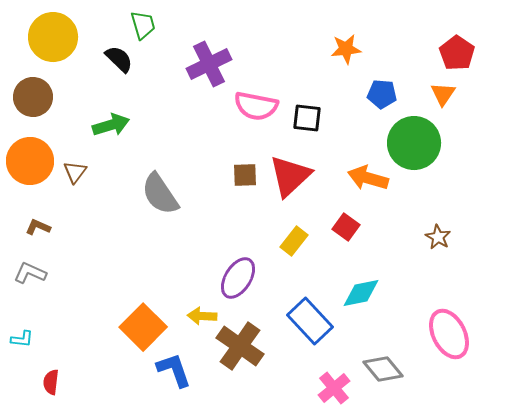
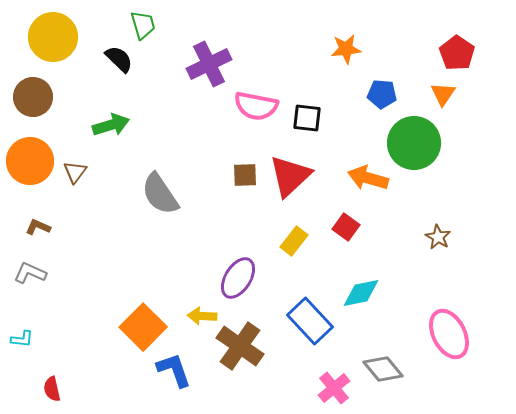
red semicircle: moved 1 px right, 7 px down; rotated 20 degrees counterclockwise
